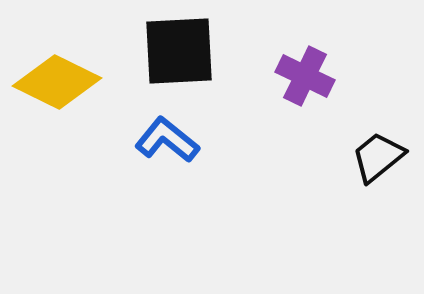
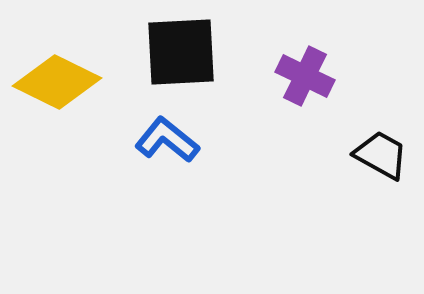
black square: moved 2 px right, 1 px down
black trapezoid: moved 3 px right, 2 px up; rotated 68 degrees clockwise
